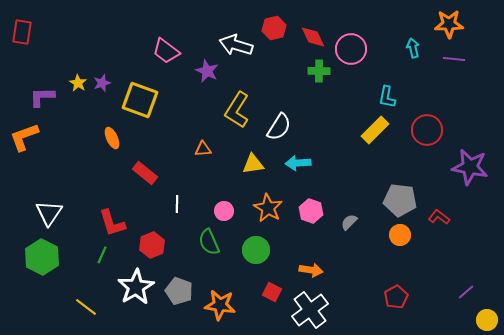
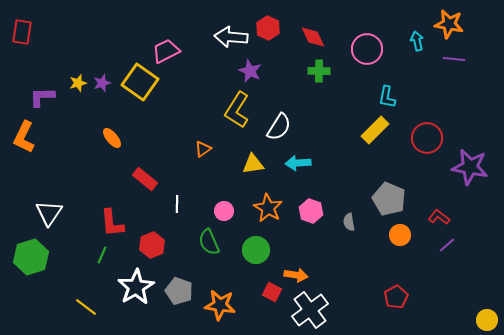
orange star at (449, 24): rotated 12 degrees clockwise
red hexagon at (274, 28): moved 6 px left; rotated 20 degrees counterclockwise
white arrow at (236, 45): moved 5 px left, 8 px up; rotated 12 degrees counterclockwise
cyan arrow at (413, 48): moved 4 px right, 7 px up
pink circle at (351, 49): moved 16 px right
pink trapezoid at (166, 51): rotated 116 degrees clockwise
purple star at (207, 71): moved 43 px right
yellow star at (78, 83): rotated 24 degrees clockwise
yellow square at (140, 100): moved 18 px up; rotated 15 degrees clockwise
red circle at (427, 130): moved 8 px down
orange L-shape at (24, 137): rotated 44 degrees counterclockwise
orange ellipse at (112, 138): rotated 15 degrees counterclockwise
orange triangle at (203, 149): rotated 30 degrees counterclockwise
red rectangle at (145, 173): moved 6 px down
gray pentagon at (400, 200): moved 11 px left, 1 px up; rotated 16 degrees clockwise
gray semicircle at (349, 222): rotated 54 degrees counterclockwise
red L-shape at (112, 223): rotated 12 degrees clockwise
green hexagon at (42, 257): moved 11 px left; rotated 16 degrees clockwise
orange arrow at (311, 270): moved 15 px left, 5 px down
purple line at (466, 292): moved 19 px left, 47 px up
